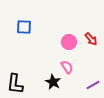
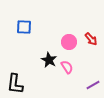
black star: moved 4 px left, 22 px up
